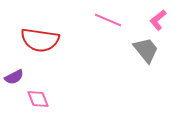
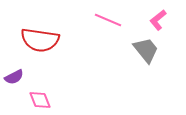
pink diamond: moved 2 px right, 1 px down
